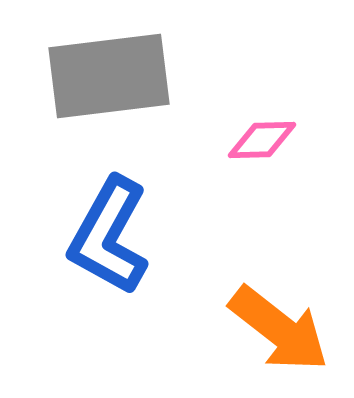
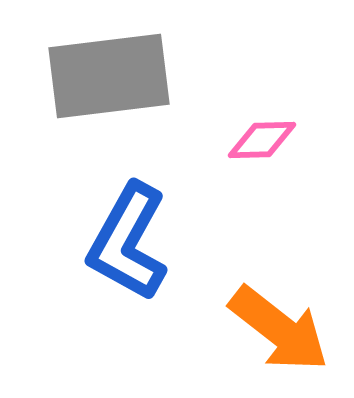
blue L-shape: moved 19 px right, 6 px down
